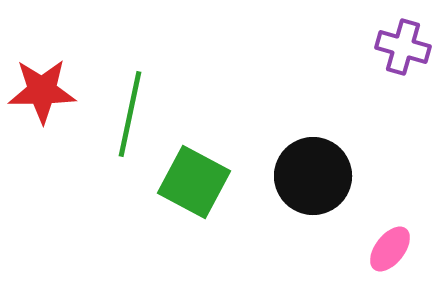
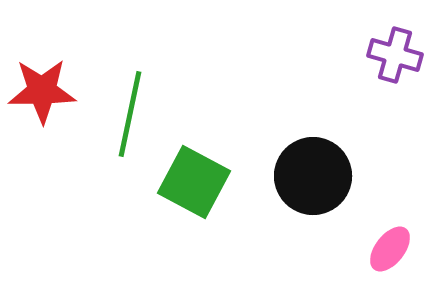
purple cross: moved 8 px left, 8 px down
